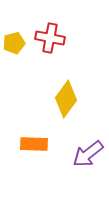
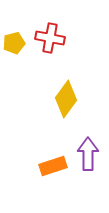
orange rectangle: moved 19 px right, 22 px down; rotated 20 degrees counterclockwise
purple arrow: rotated 128 degrees clockwise
